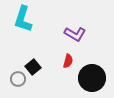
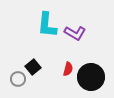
cyan L-shape: moved 24 px right, 6 px down; rotated 12 degrees counterclockwise
purple L-shape: moved 1 px up
red semicircle: moved 8 px down
black circle: moved 1 px left, 1 px up
